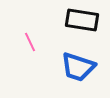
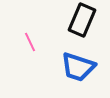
black rectangle: rotated 76 degrees counterclockwise
